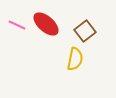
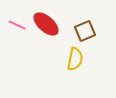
brown square: rotated 15 degrees clockwise
